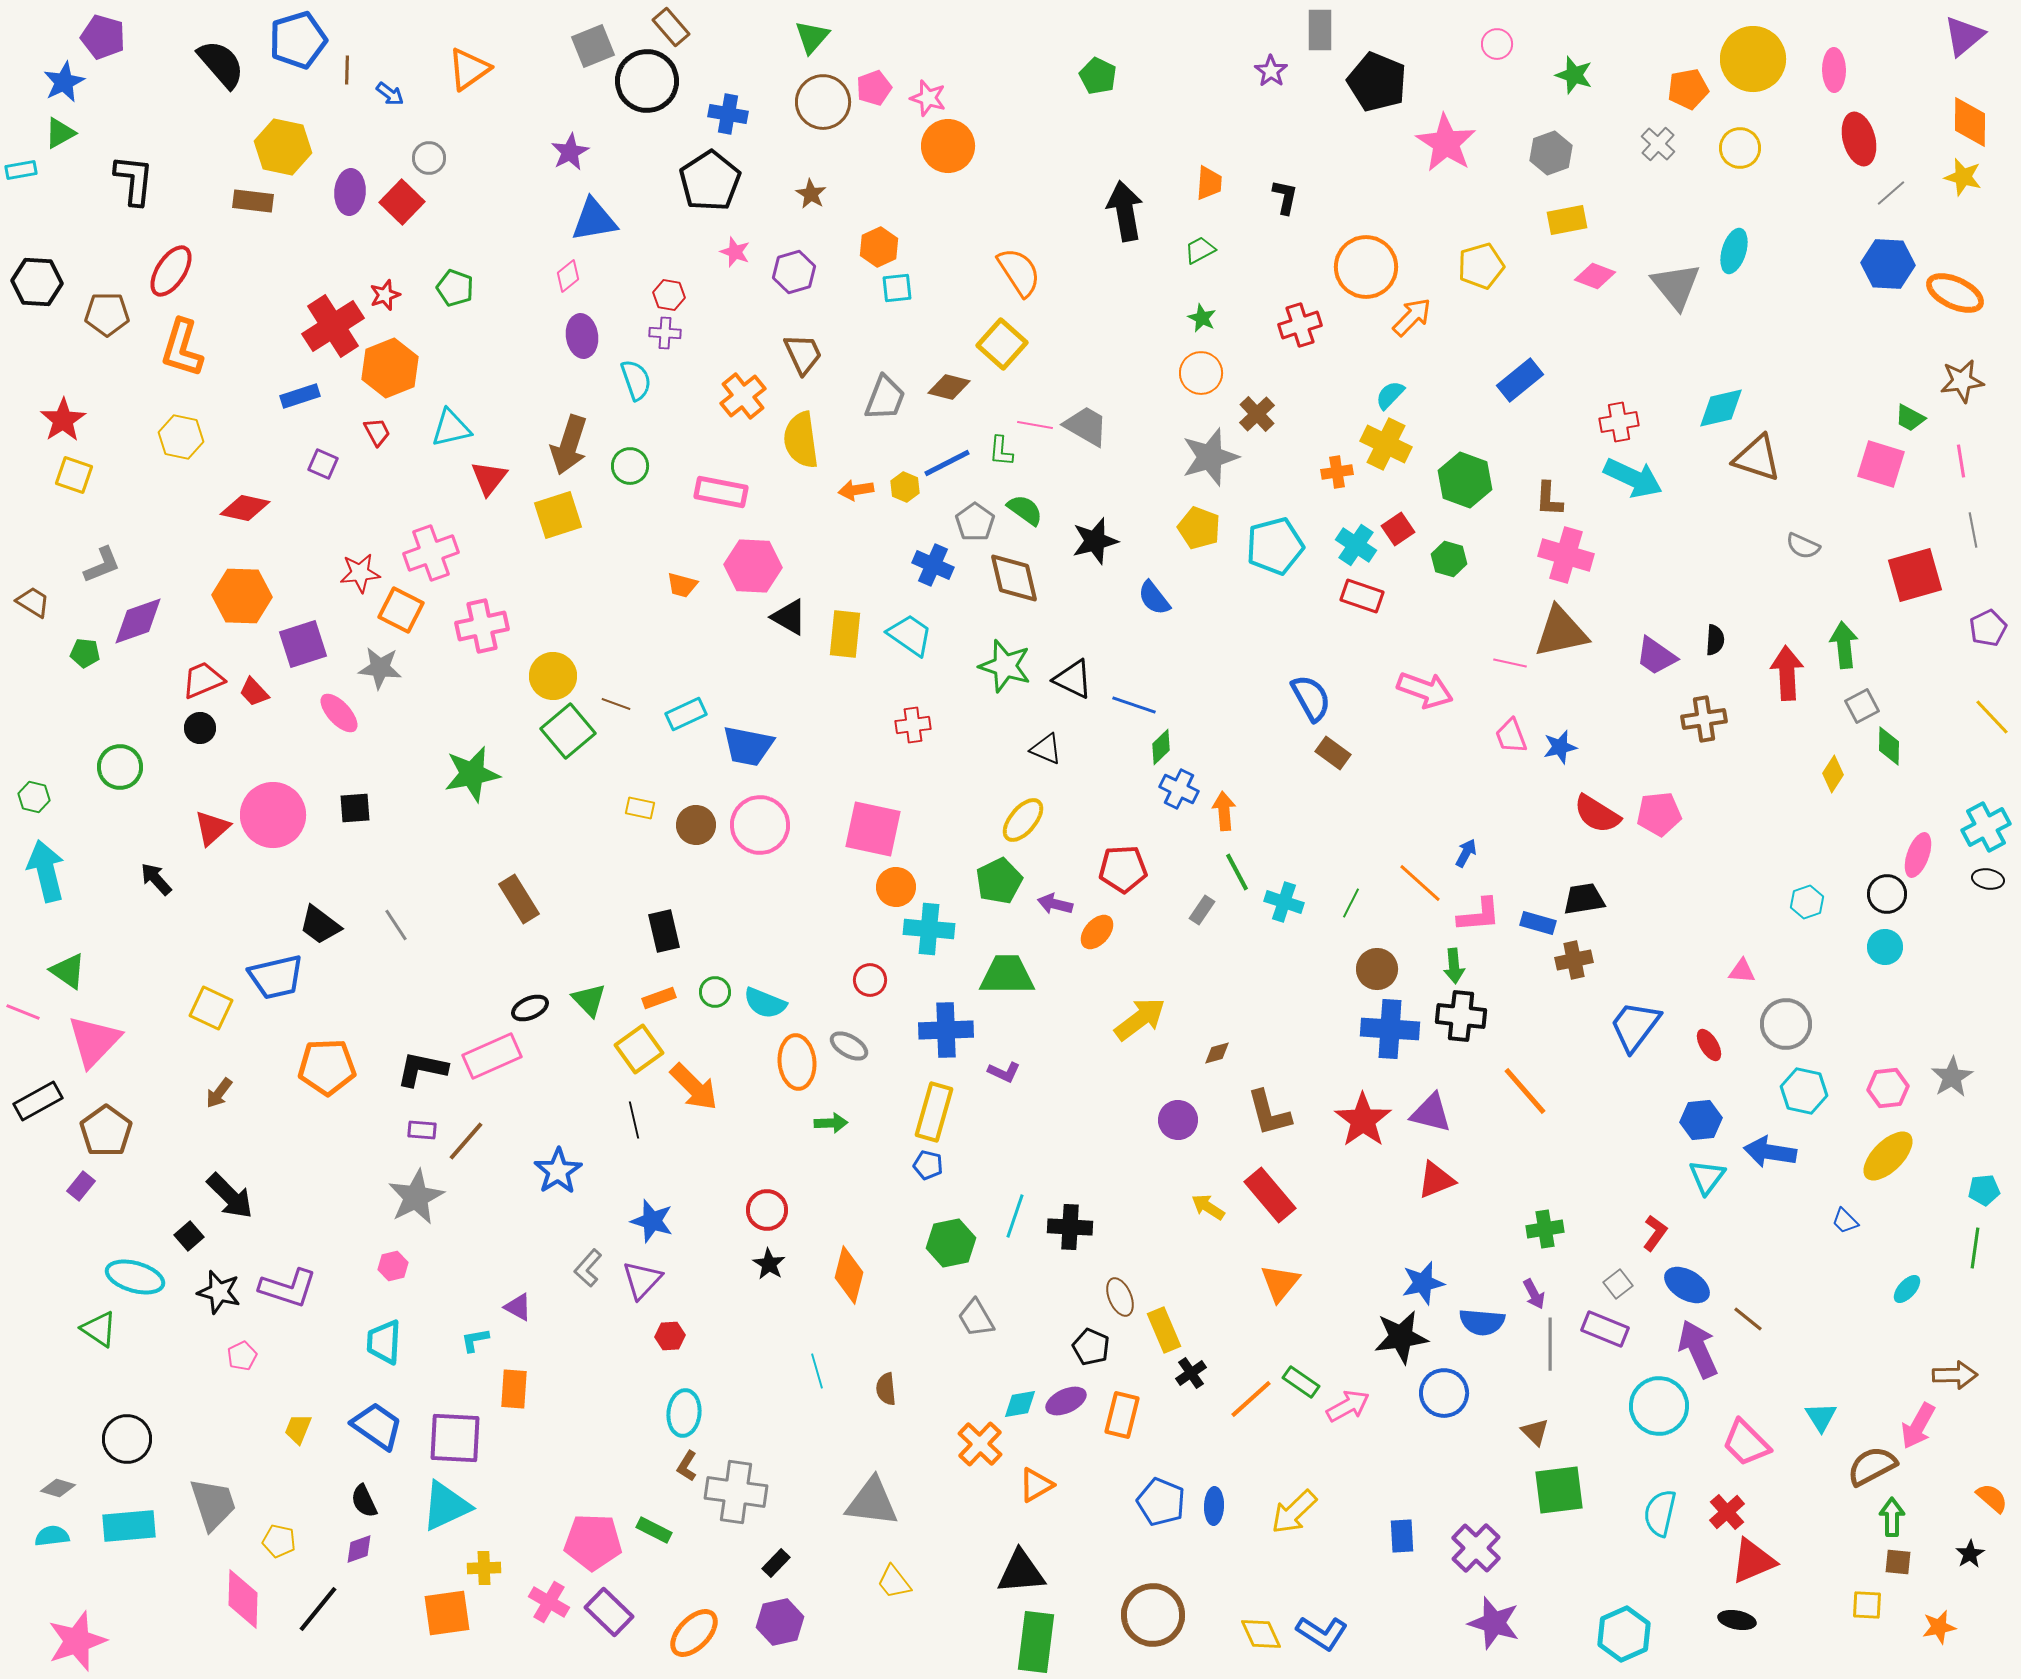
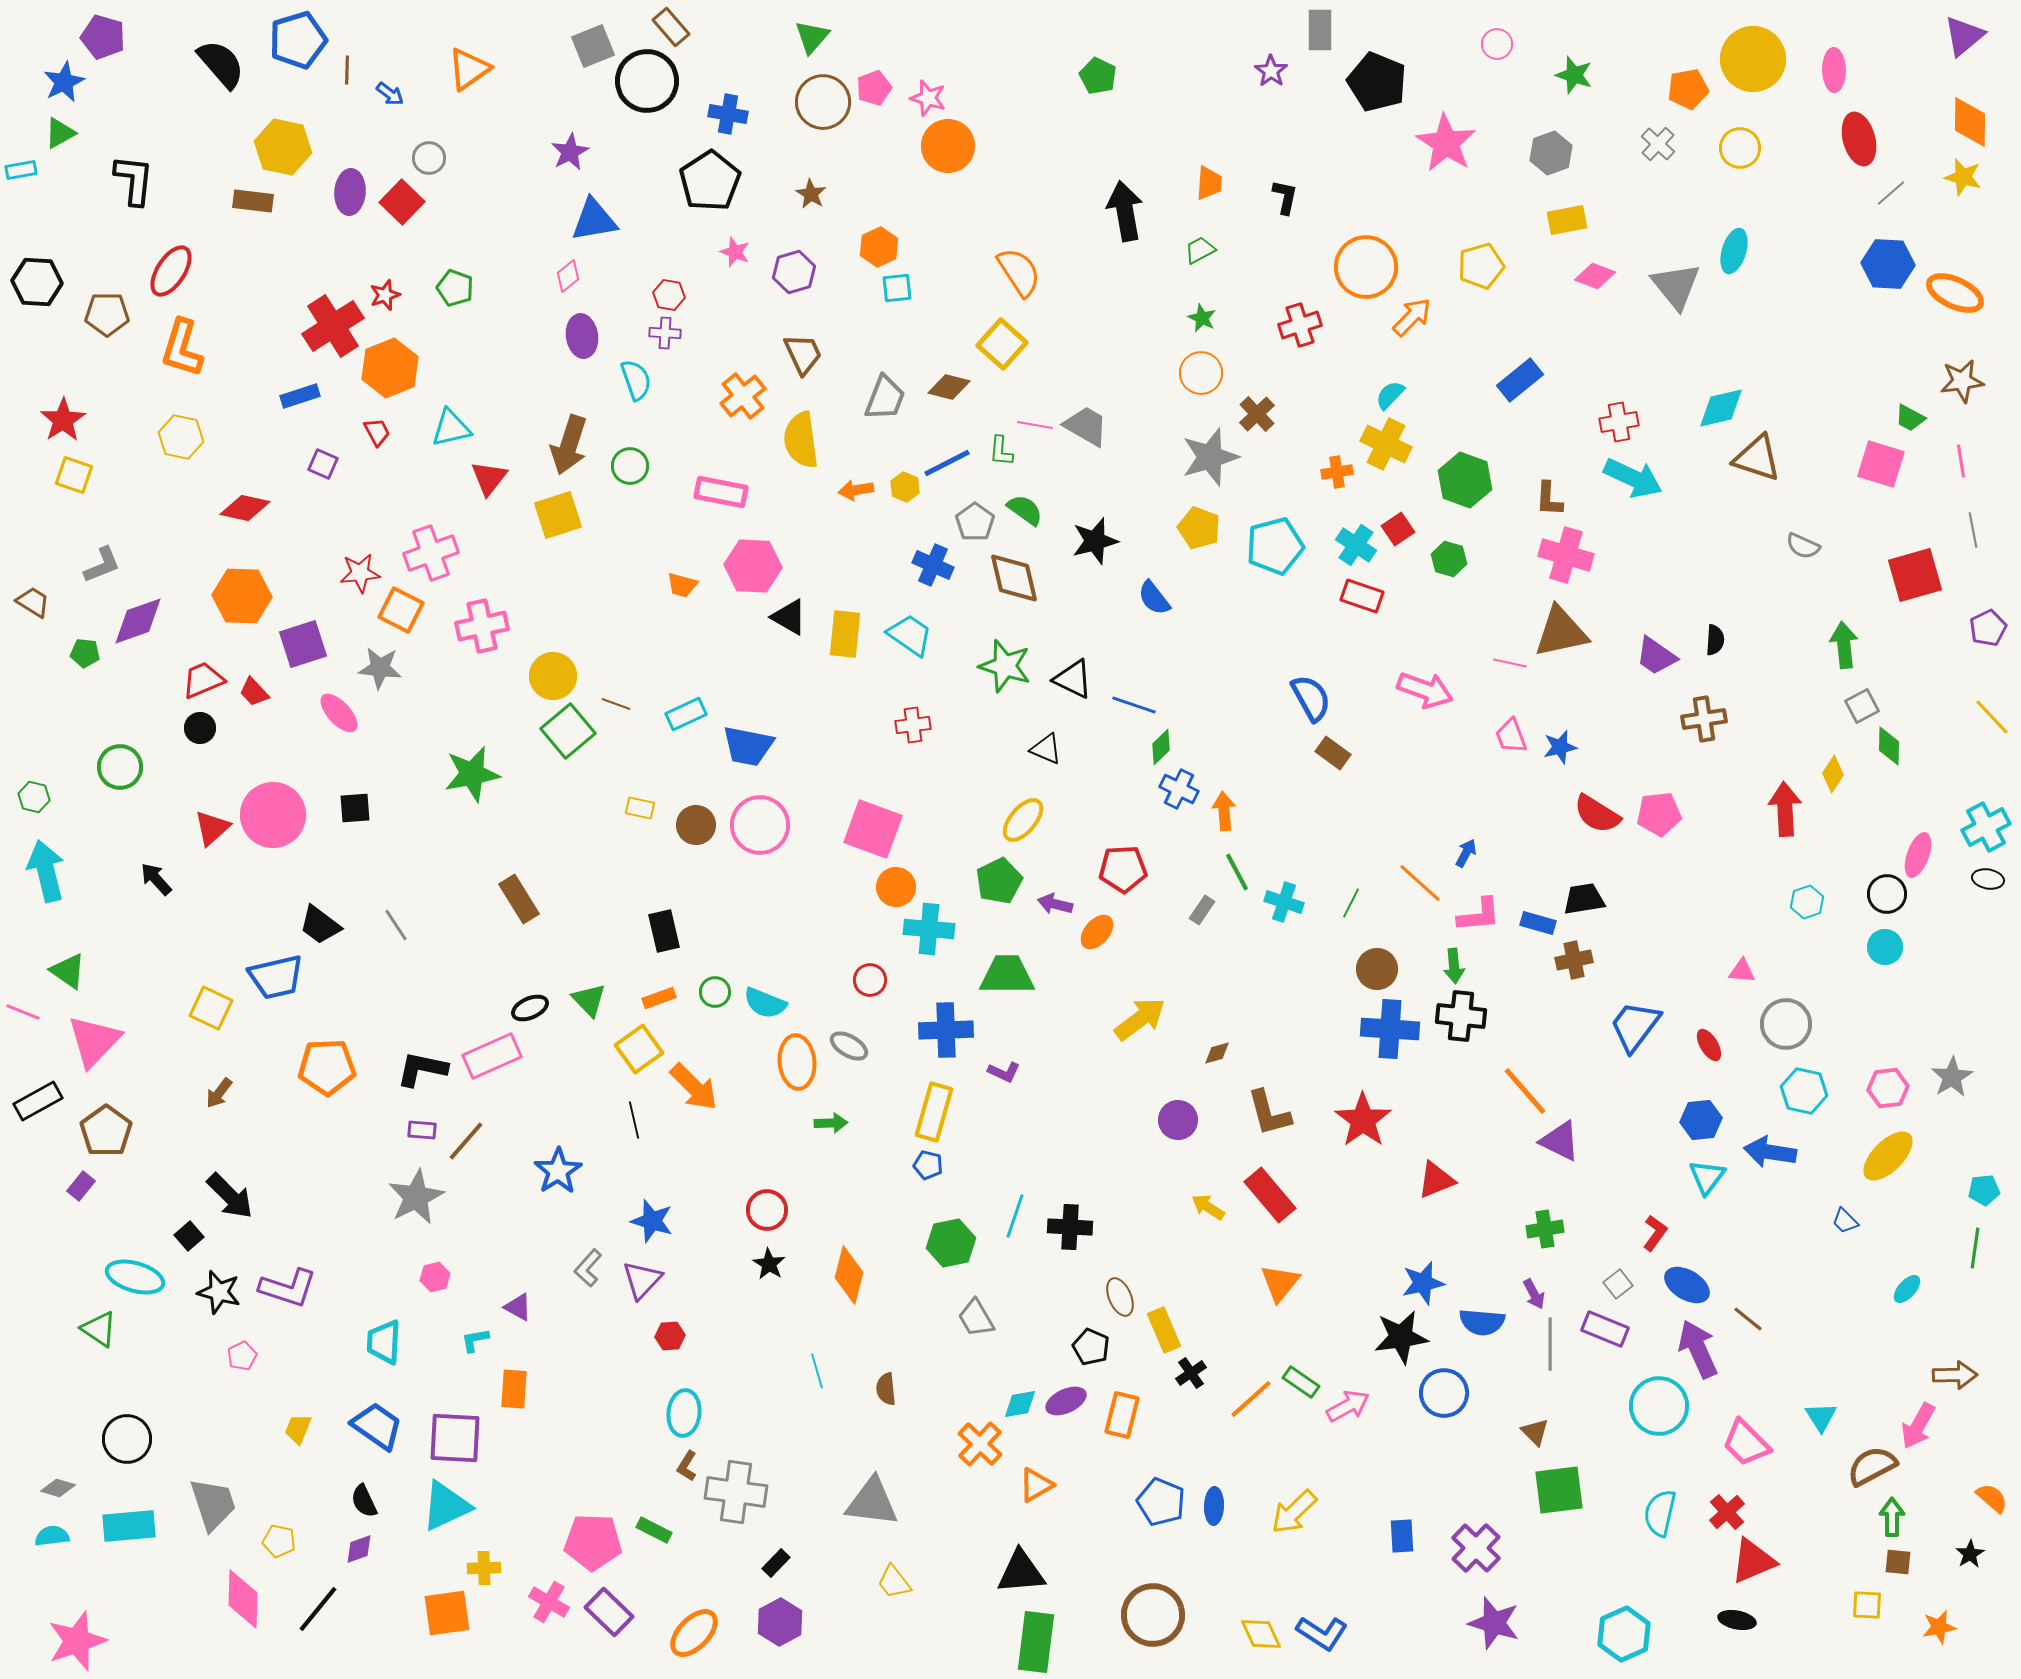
red arrow at (1787, 673): moved 2 px left, 136 px down
pink square at (873, 829): rotated 8 degrees clockwise
purple triangle at (1431, 1113): moved 129 px right, 28 px down; rotated 12 degrees clockwise
pink hexagon at (393, 1266): moved 42 px right, 11 px down
purple hexagon at (780, 1622): rotated 15 degrees counterclockwise
